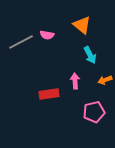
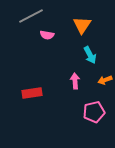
orange triangle: rotated 24 degrees clockwise
gray line: moved 10 px right, 26 px up
red rectangle: moved 17 px left, 1 px up
